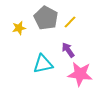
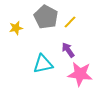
gray pentagon: moved 1 px up
yellow star: moved 3 px left
